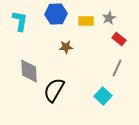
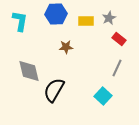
gray diamond: rotated 10 degrees counterclockwise
